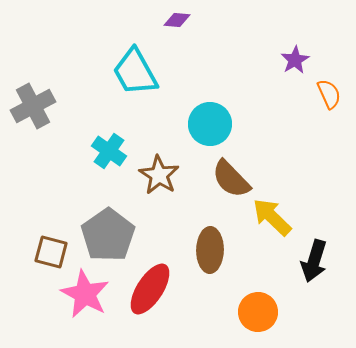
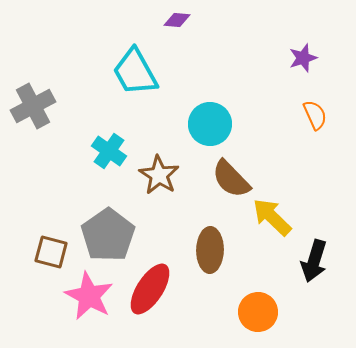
purple star: moved 8 px right, 2 px up; rotated 12 degrees clockwise
orange semicircle: moved 14 px left, 21 px down
pink star: moved 4 px right, 2 px down
